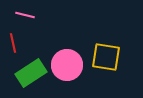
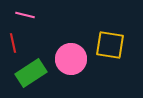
yellow square: moved 4 px right, 12 px up
pink circle: moved 4 px right, 6 px up
